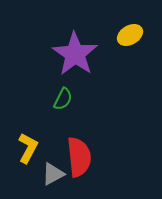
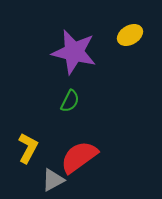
purple star: moved 1 px left, 2 px up; rotated 21 degrees counterclockwise
green semicircle: moved 7 px right, 2 px down
red semicircle: rotated 120 degrees counterclockwise
gray triangle: moved 6 px down
